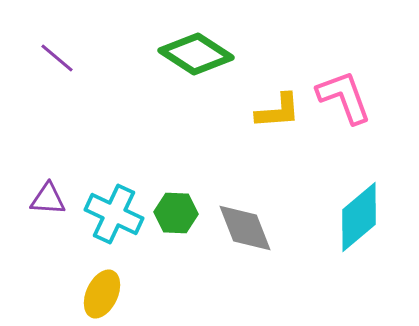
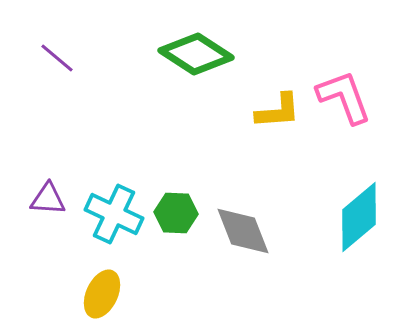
gray diamond: moved 2 px left, 3 px down
